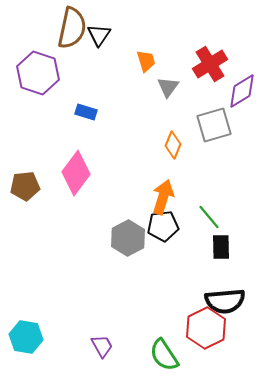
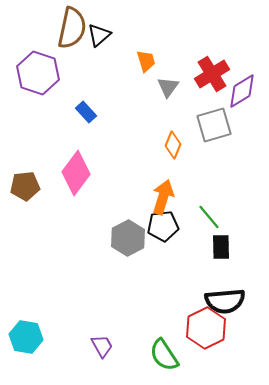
black triangle: rotated 15 degrees clockwise
red cross: moved 2 px right, 10 px down
blue rectangle: rotated 30 degrees clockwise
